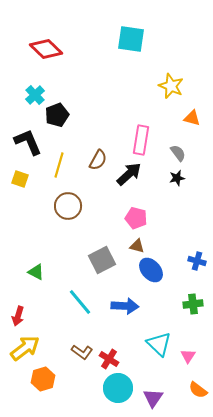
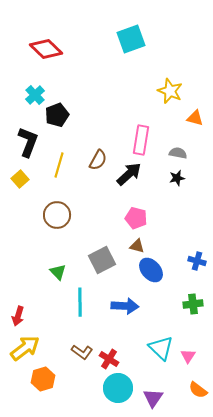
cyan square: rotated 28 degrees counterclockwise
yellow star: moved 1 px left, 5 px down
orange triangle: moved 3 px right
black L-shape: rotated 44 degrees clockwise
gray semicircle: rotated 42 degrees counterclockwise
yellow square: rotated 30 degrees clockwise
brown circle: moved 11 px left, 9 px down
green triangle: moved 22 px right; rotated 18 degrees clockwise
cyan line: rotated 40 degrees clockwise
cyan triangle: moved 2 px right, 4 px down
